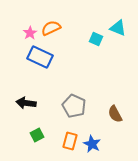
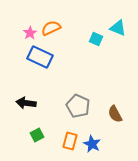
gray pentagon: moved 4 px right
